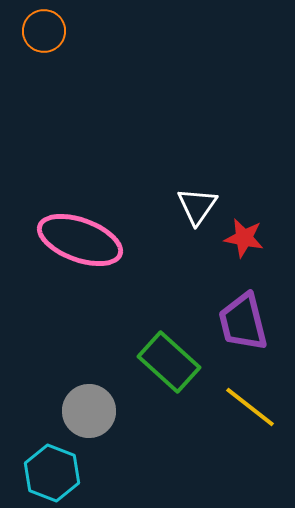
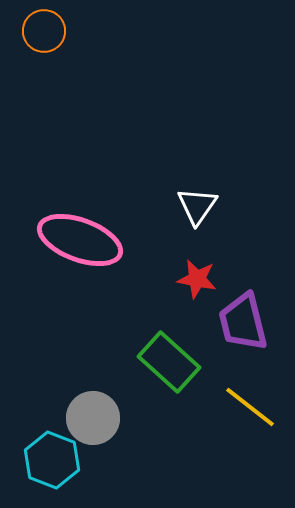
red star: moved 47 px left, 41 px down
gray circle: moved 4 px right, 7 px down
cyan hexagon: moved 13 px up
